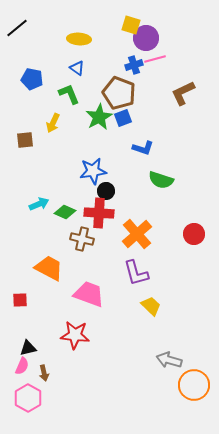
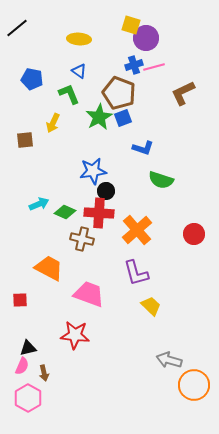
pink line: moved 1 px left, 8 px down
blue triangle: moved 2 px right, 3 px down
orange cross: moved 4 px up
